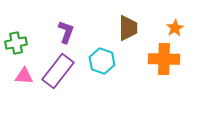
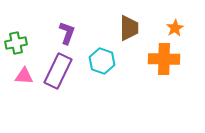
brown trapezoid: moved 1 px right
purple L-shape: moved 1 px right, 1 px down
purple rectangle: rotated 12 degrees counterclockwise
